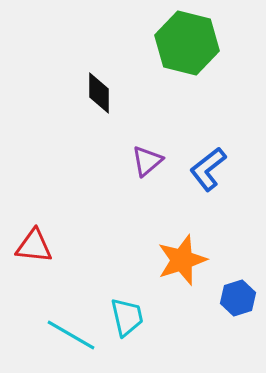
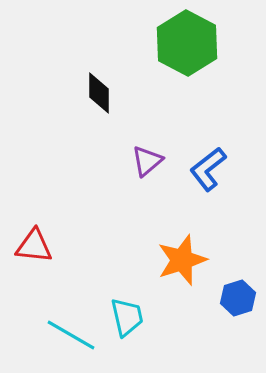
green hexagon: rotated 14 degrees clockwise
